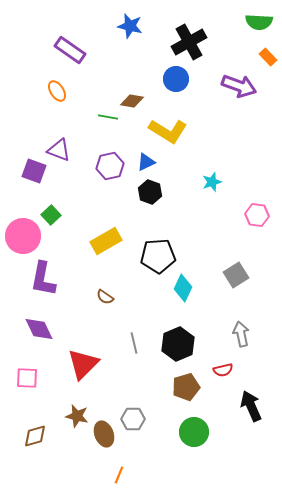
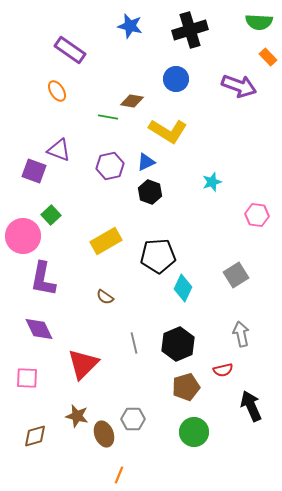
black cross at (189, 42): moved 1 px right, 12 px up; rotated 12 degrees clockwise
